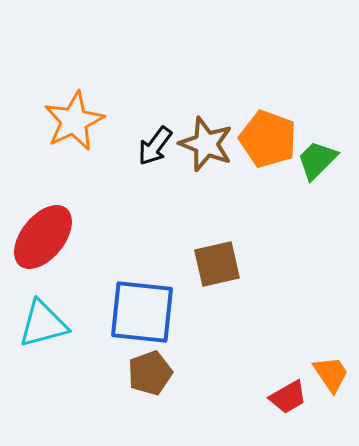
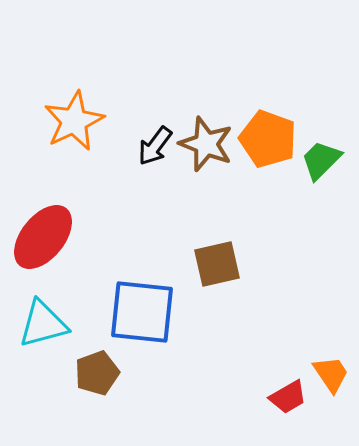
green trapezoid: moved 4 px right
brown pentagon: moved 53 px left
